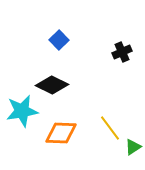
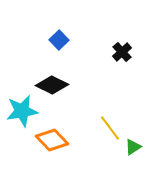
black cross: rotated 18 degrees counterclockwise
orange diamond: moved 9 px left, 7 px down; rotated 44 degrees clockwise
